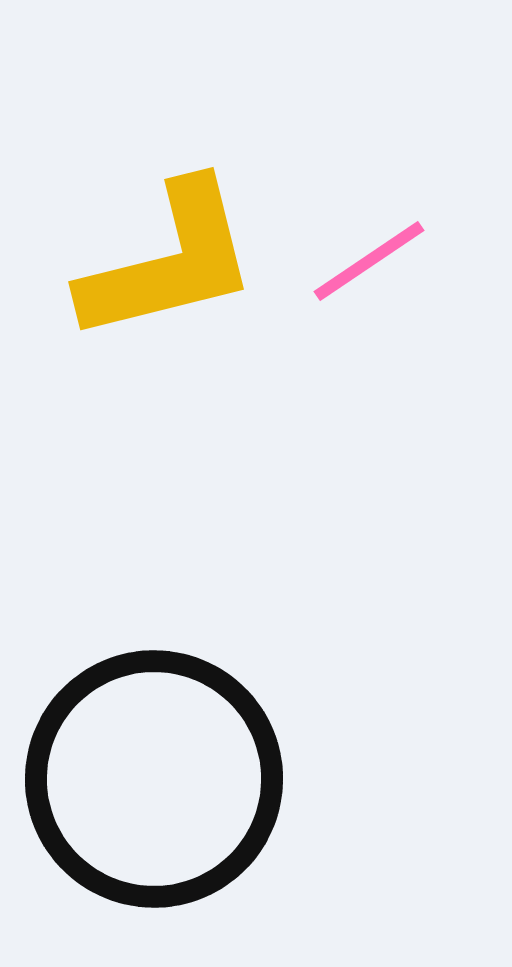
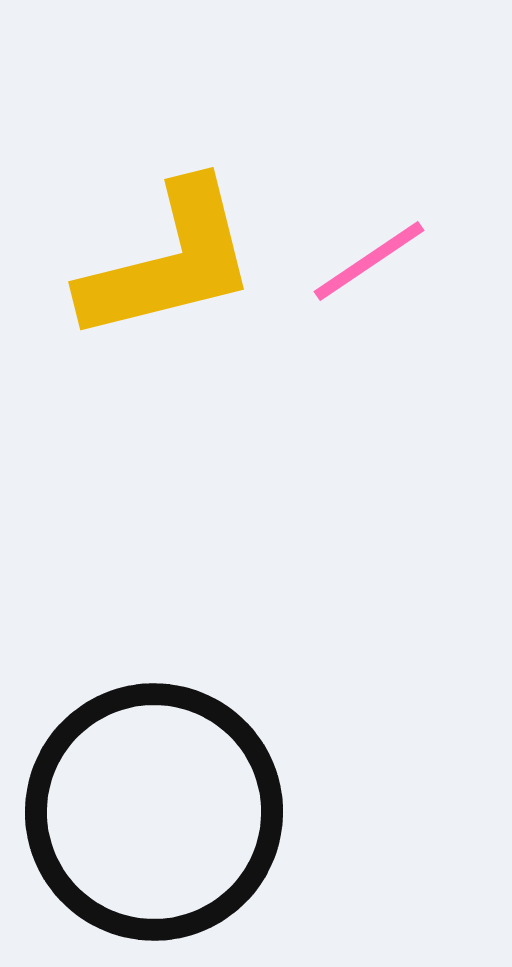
black circle: moved 33 px down
